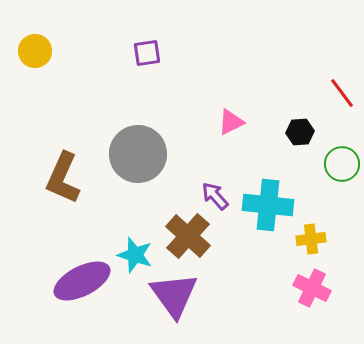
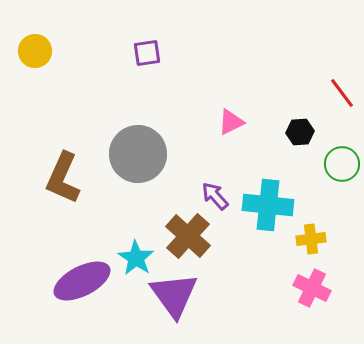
cyan star: moved 1 px right, 3 px down; rotated 15 degrees clockwise
